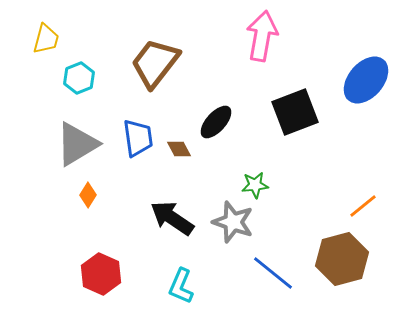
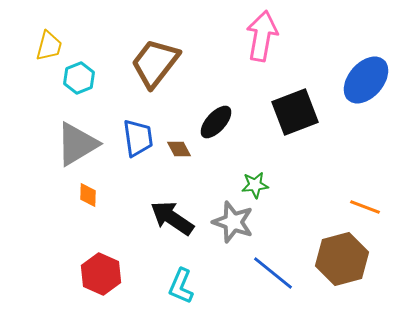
yellow trapezoid: moved 3 px right, 7 px down
orange diamond: rotated 30 degrees counterclockwise
orange line: moved 2 px right, 1 px down; rotated 60 degrees clockwise
